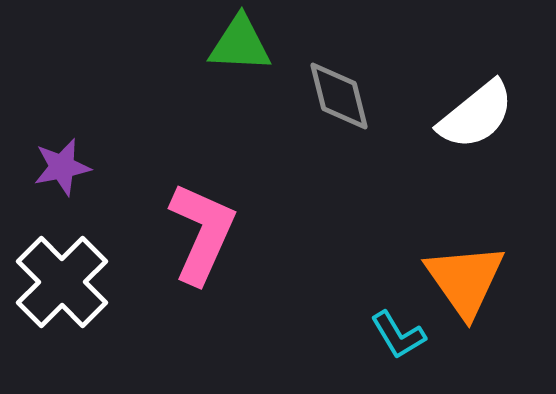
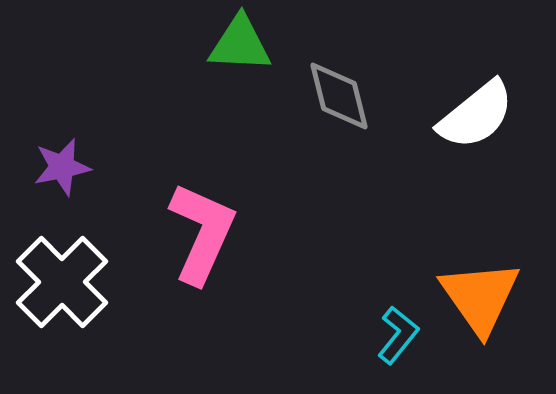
orange triangle: moved 15 px right, 17 px down
cyan L-shape: rotated 110 degrees counterclockwise
